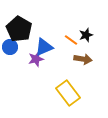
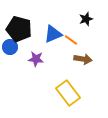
black pentagon: rotated 15 degrees counterclockwise
black star: moved 16 px up
blue triangle: moved 9 px right, 13 px up
purple star: rotated 21 degrees clockwise
